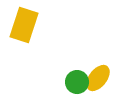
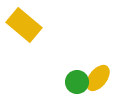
yellow rectangle: rotated 68 degrees counterclockwise
